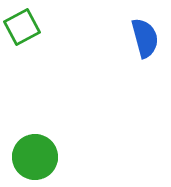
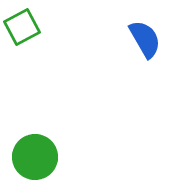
blue semicircle: moved 1 px down; rotated 15 degrees counterclockwise
